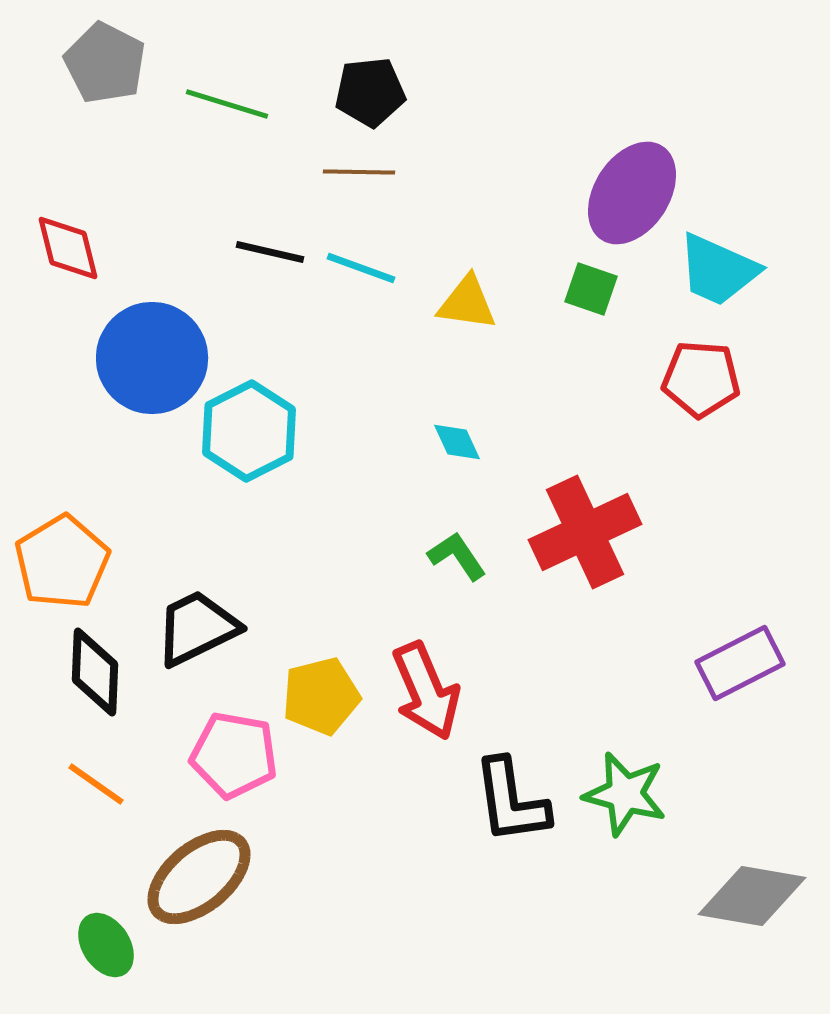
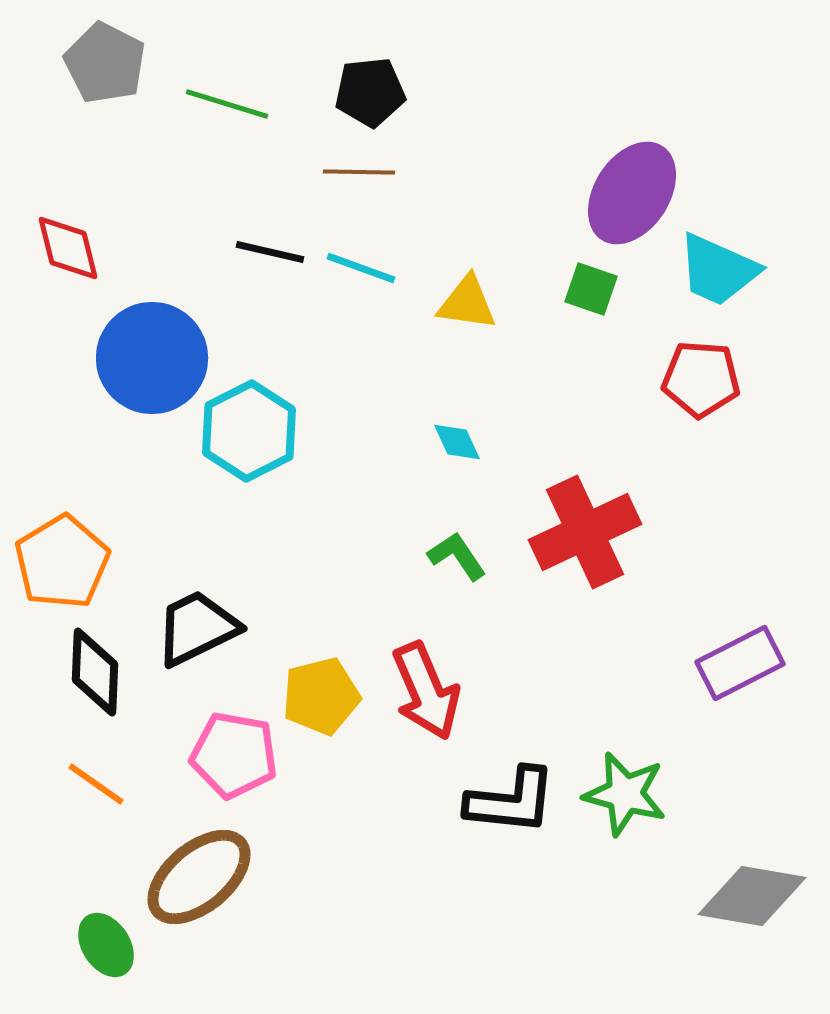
black L-shape: rotated 76 degrees counterclockwise
